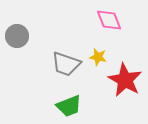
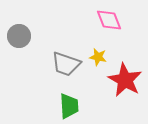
gray circle: moved 2 px right
green trapezoid: rotated 72 degrees counterclockwise
